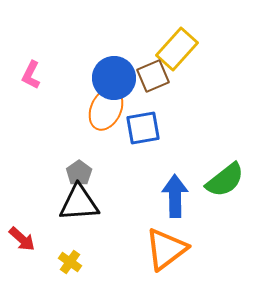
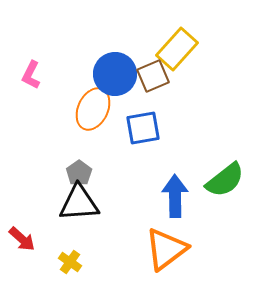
blue circle: moved 1 px right, 4 px up
orange ellipse: moved 13 px left
